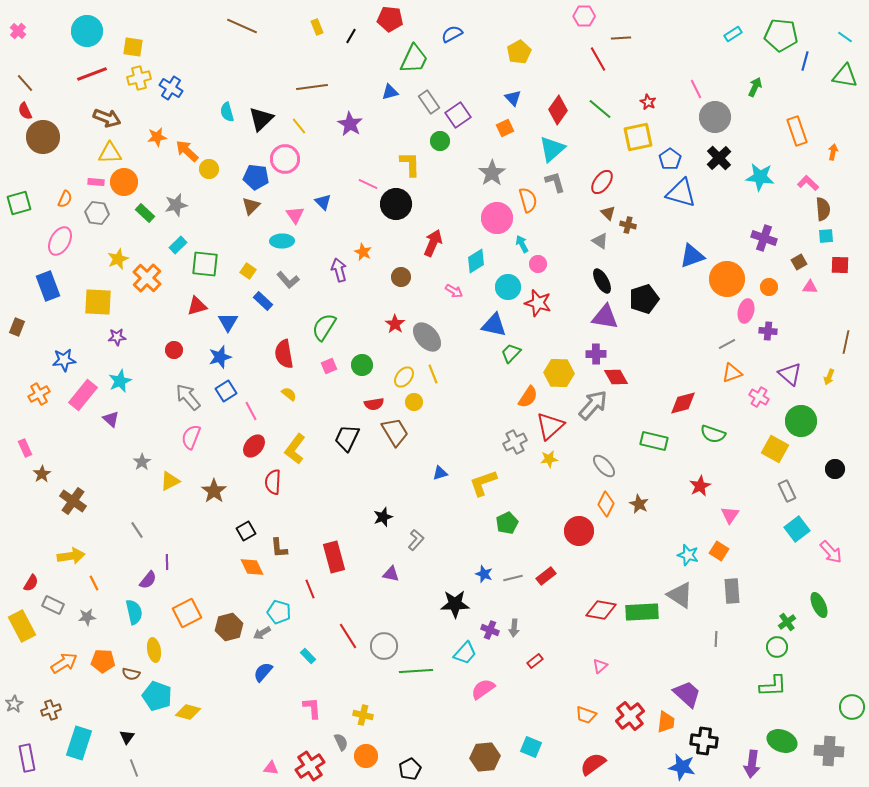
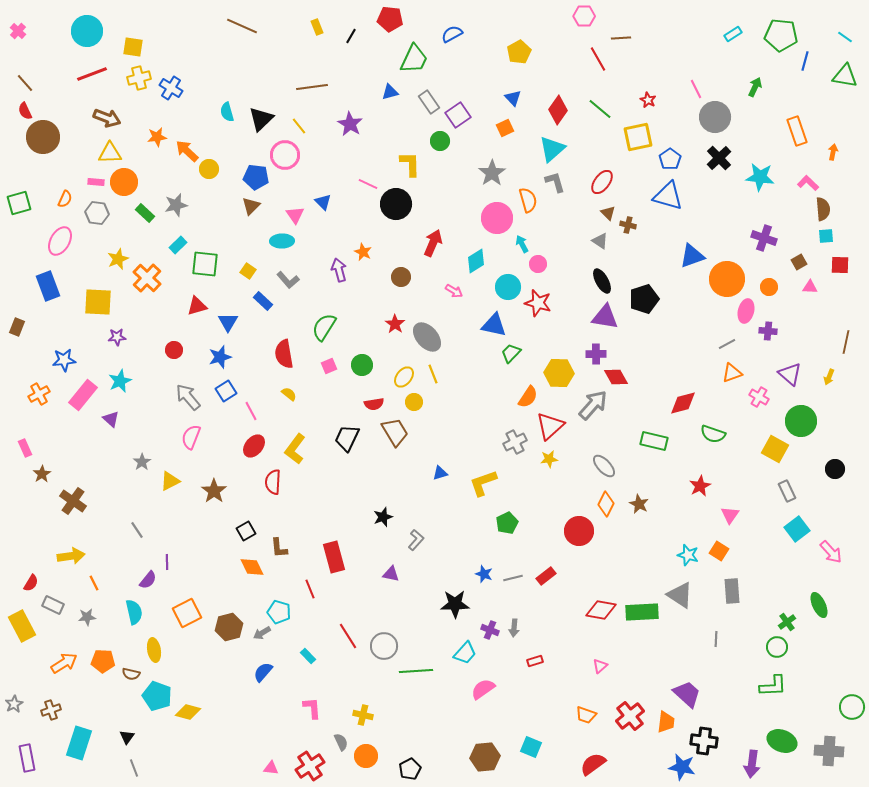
red star at (648, 102): moved 2 px up
pink circle at (285, 159): moved 4 px up
blue triangle at (681, 193): moved 13 px left, 3 px down
red rectangle at (535, 661): rotated 21 degrees clockwise
